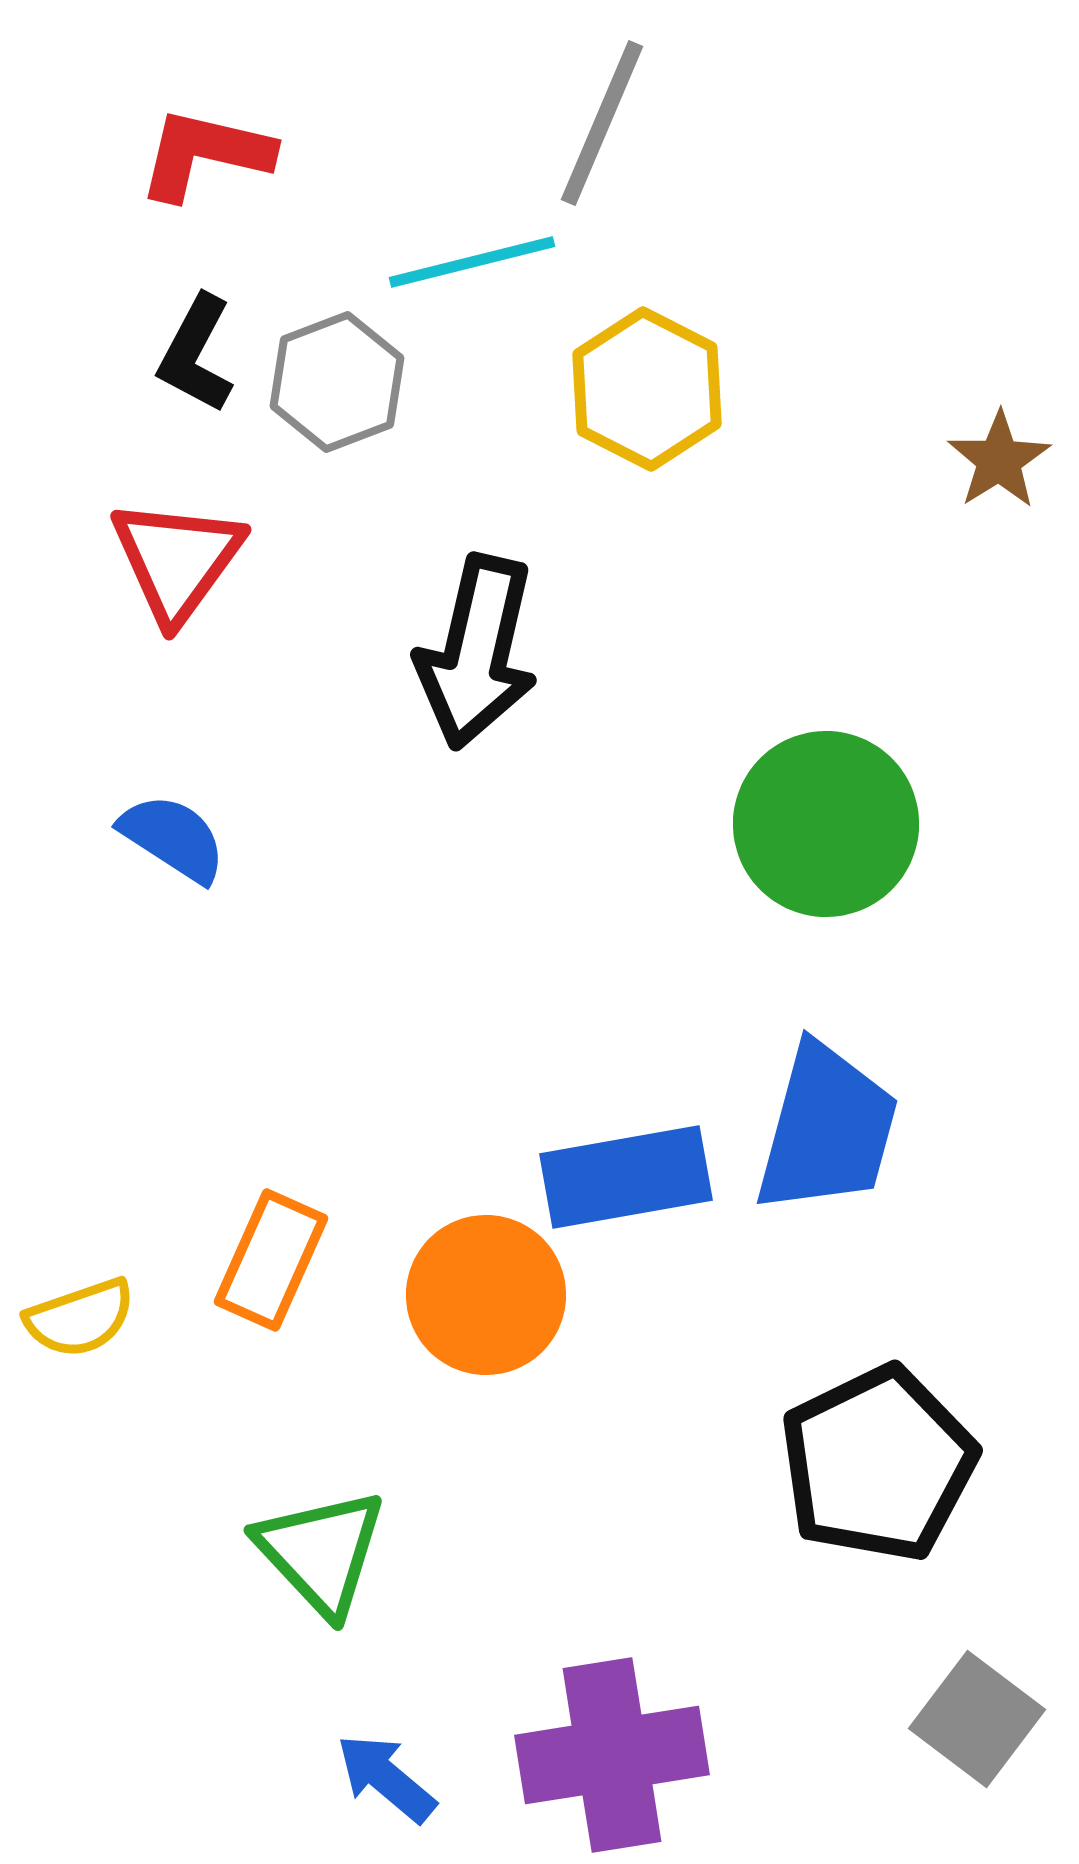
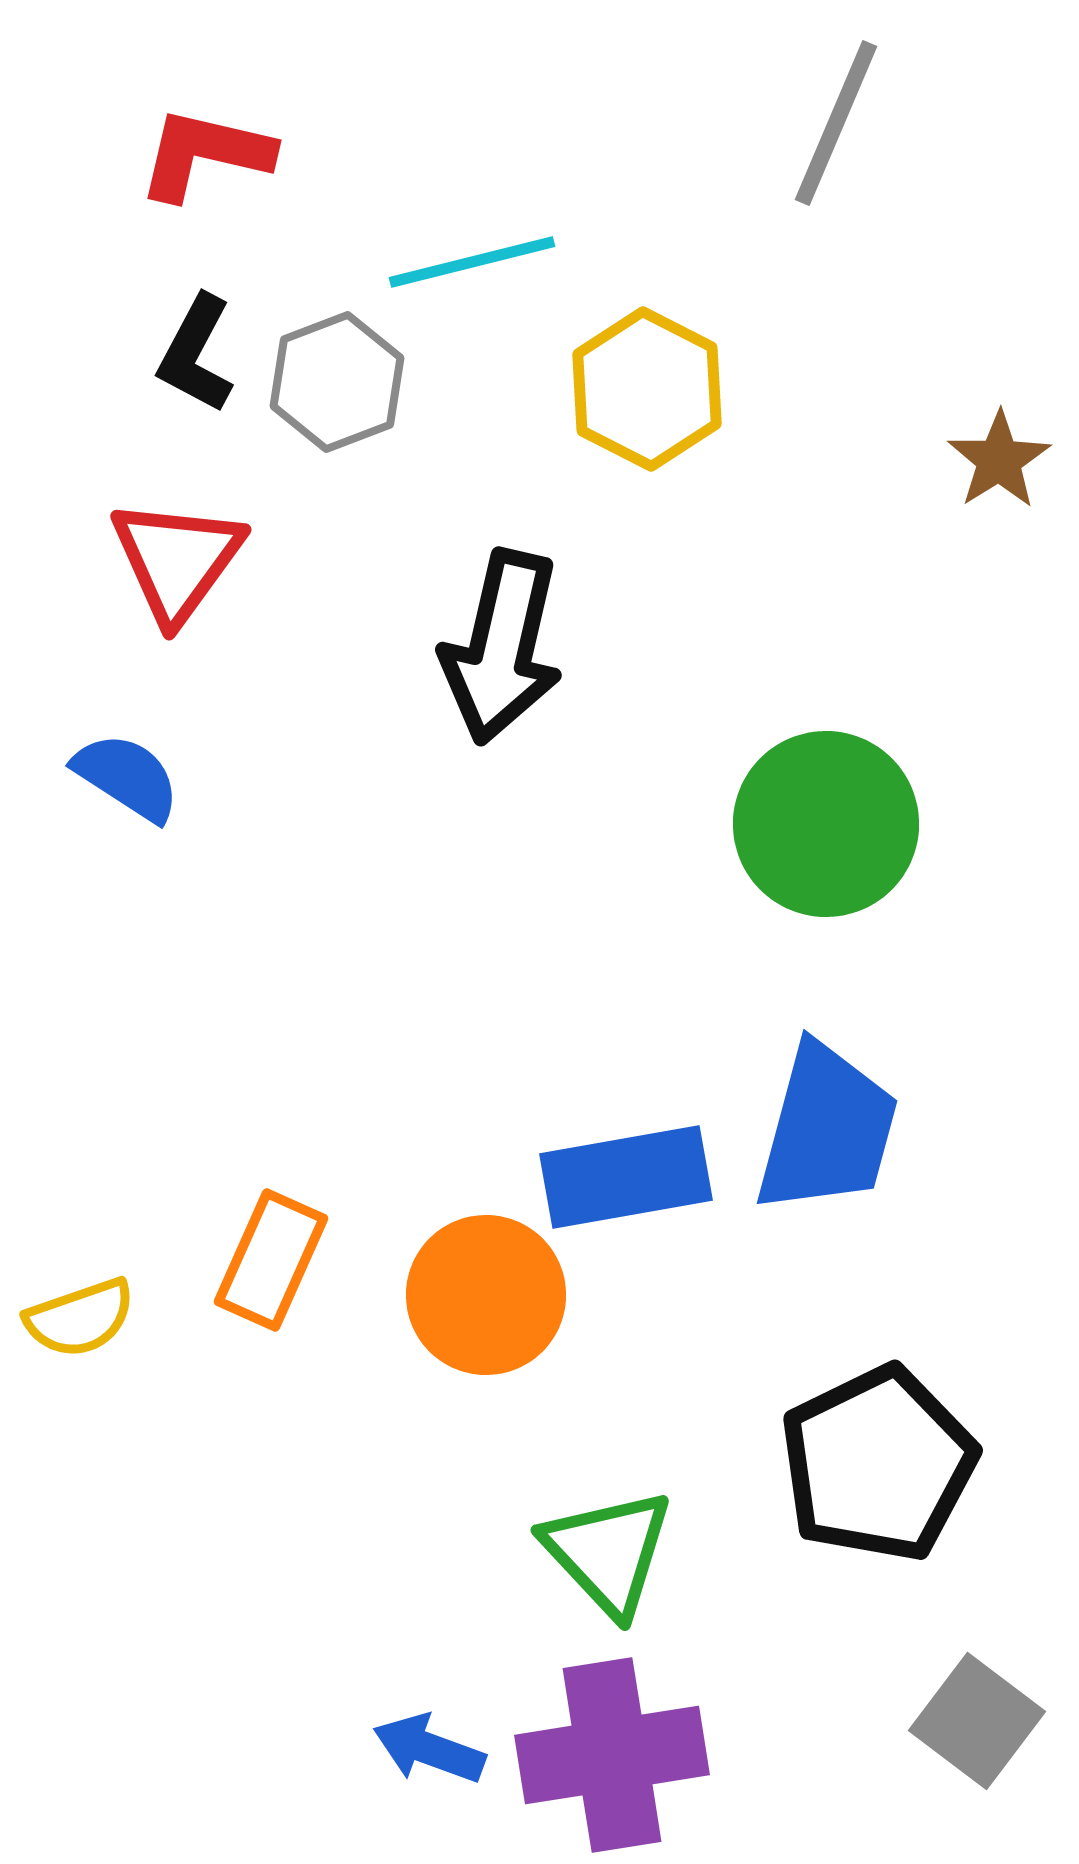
gray line: moved 234 px right
black arrow: moved 25 px right, 5 px up
blue semicircle: moved 46 px left, 61 px up
green triangle: moved 287 px right
gray square: moved 2 px down
blue arrow: moved 43 px right, 29 px up; rotated 20 degrees counterclockwise
